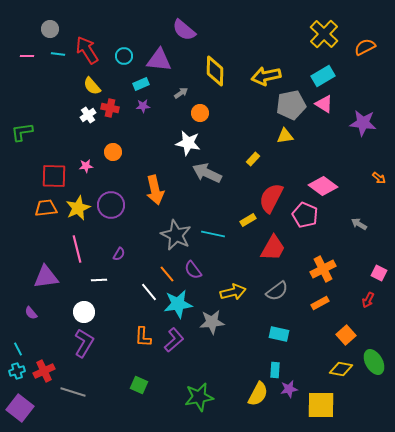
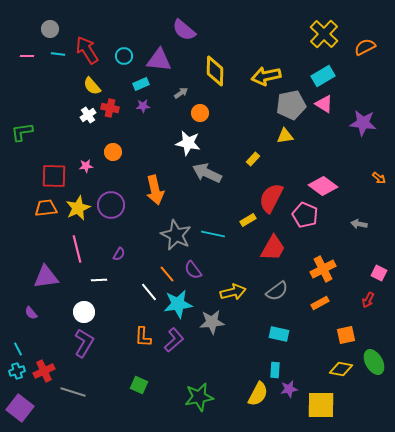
gray arrow at (359, 224): rotated 21 degrees counterclockwise
orange square at (346, 335): rotated 30 degrees clockwise
